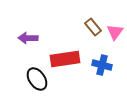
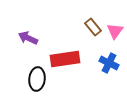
pink triangle: moved 1 px up
purple arrow: rotated 24 degrees clockwise
blue cross: moved 7 px right, 2 px up; rotated 12 degrees clockwise
black ellipse: rotated 40 degrees clockwise
